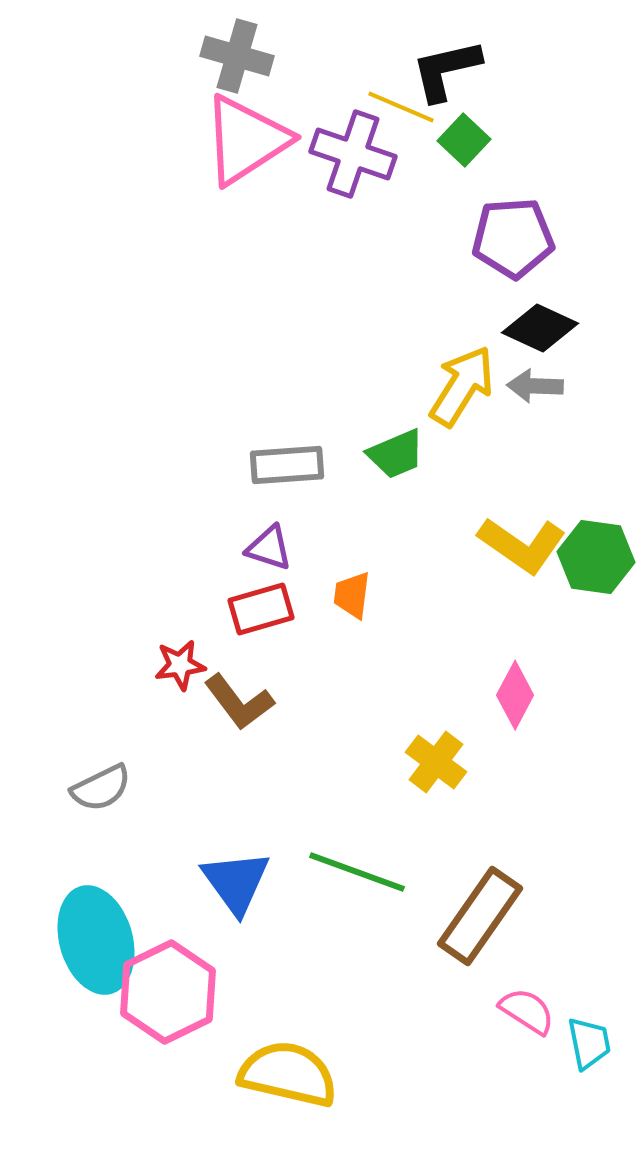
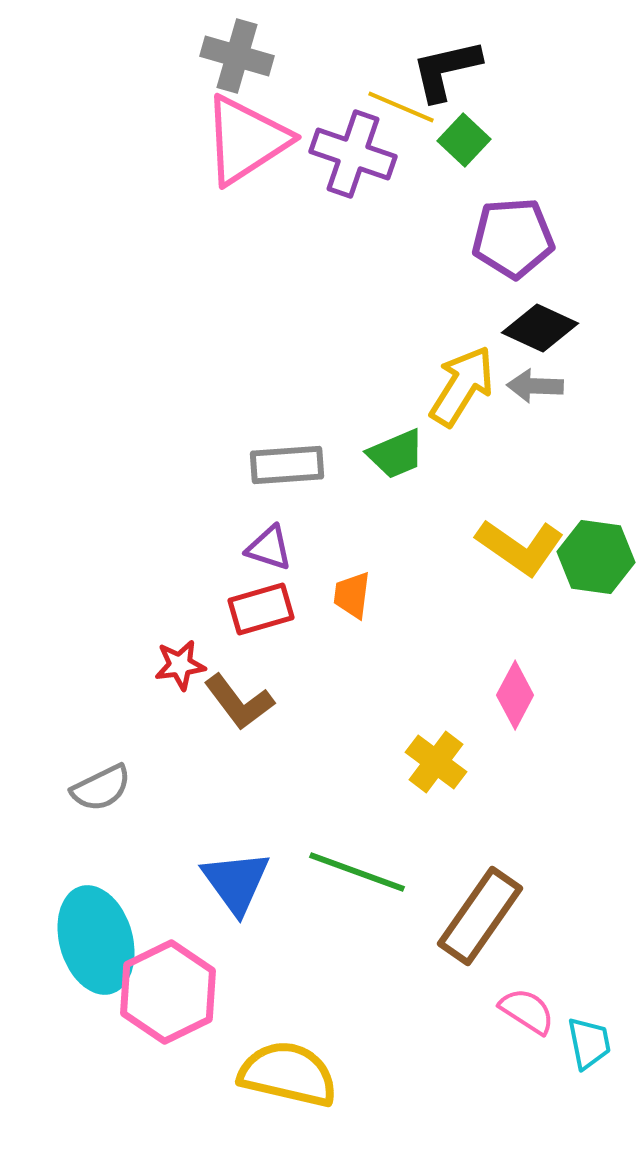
yellow L-shape: moved 2 px left, 2 px down
